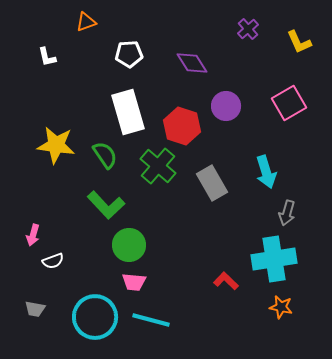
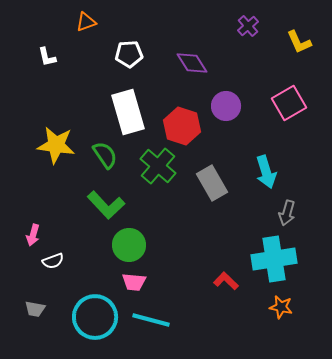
purple cross: moved 3 px up
